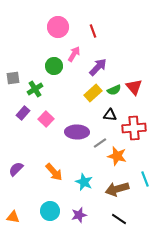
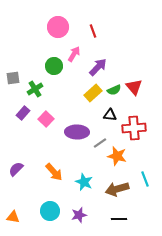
black line: rotated 35 degrees counterclockwise
